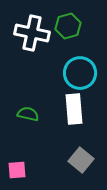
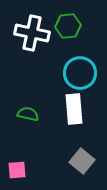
green hexagon: rotated 10 degrees clockwise
gray square: moved 1 px right, 1 px down
